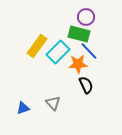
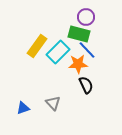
blue line: moved 2 px left, 1 px up
